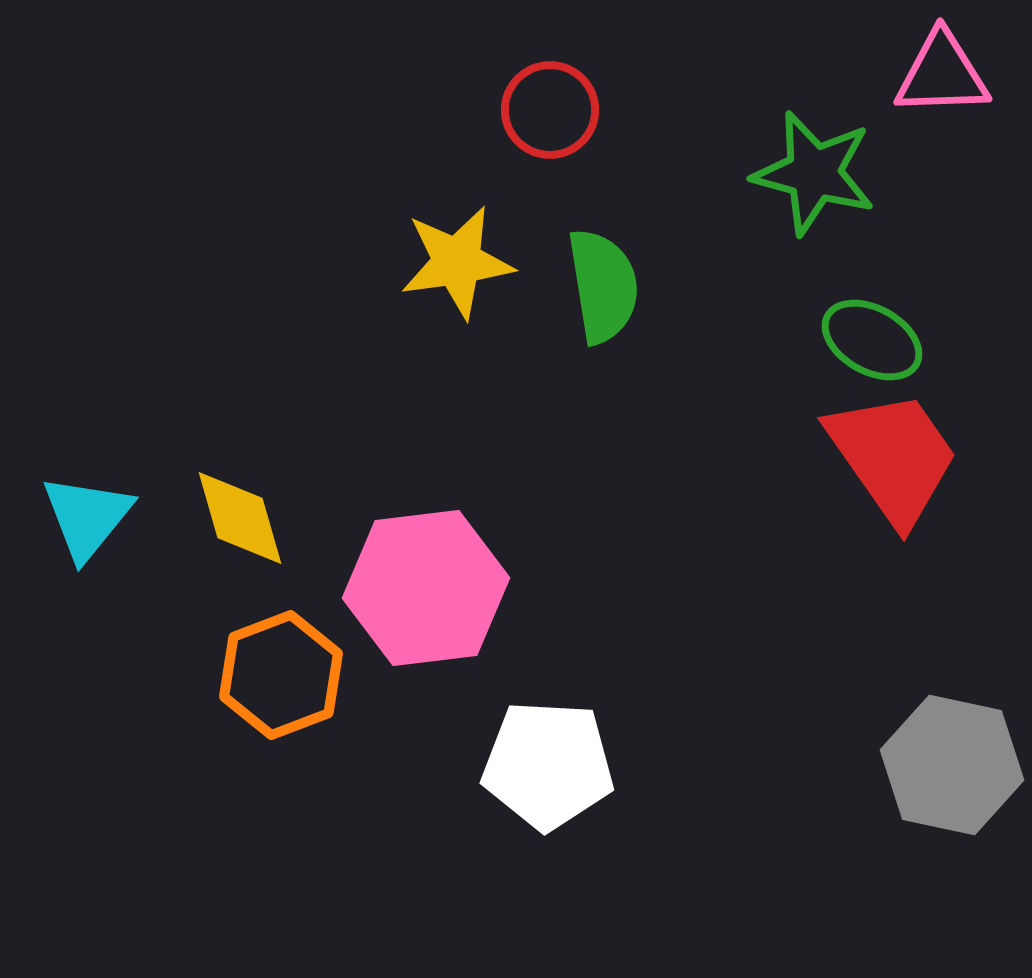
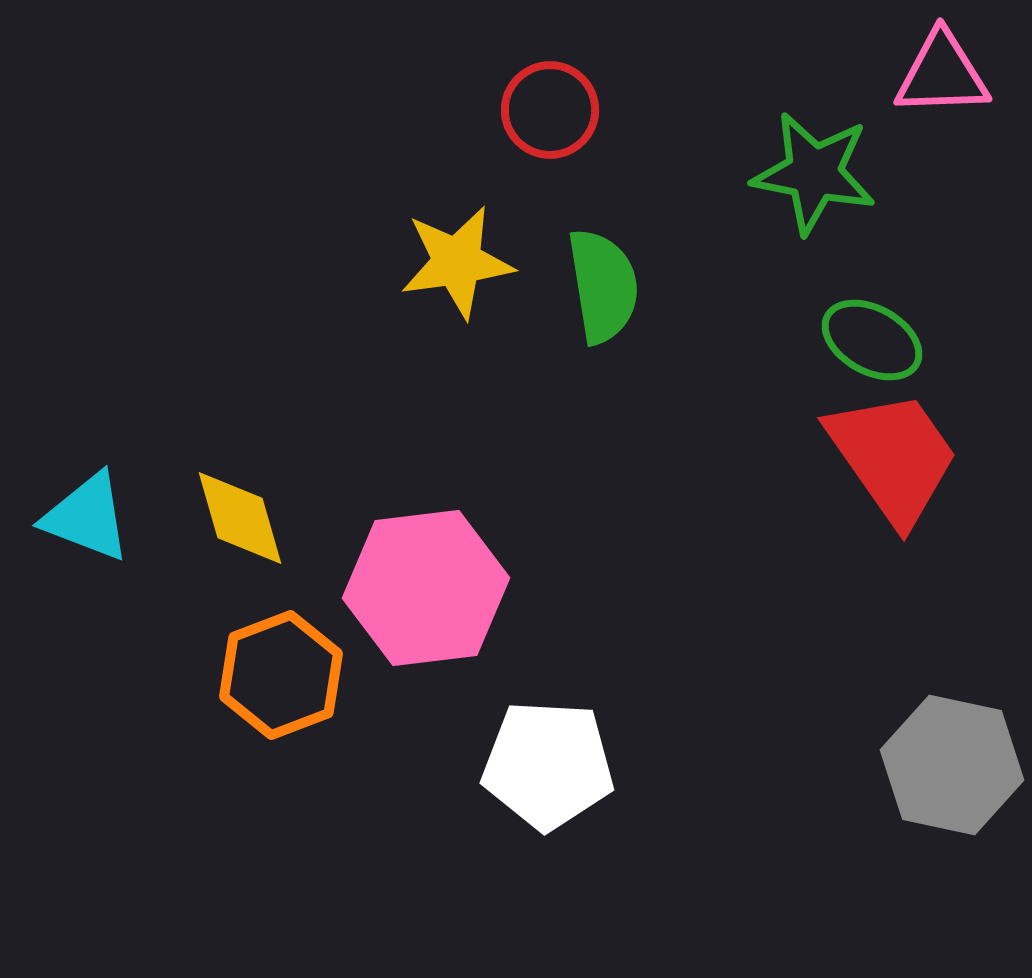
green star: rotated 4 degrees counterclockwise
cyan triangle: rotated 48 degrees counterclockwise
